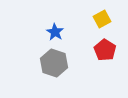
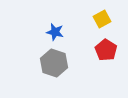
blue star: rotated 18 degrees counterclockwise
red pentagon: moved 1 px right
